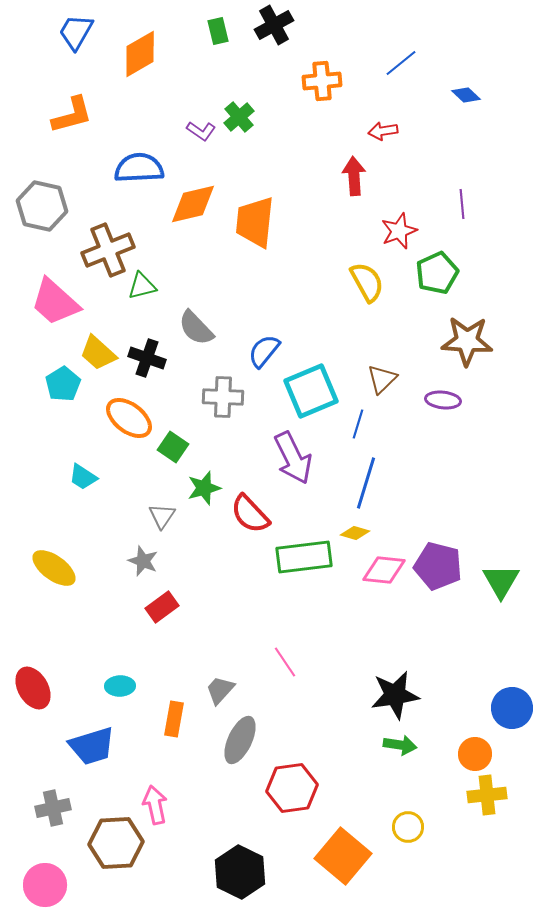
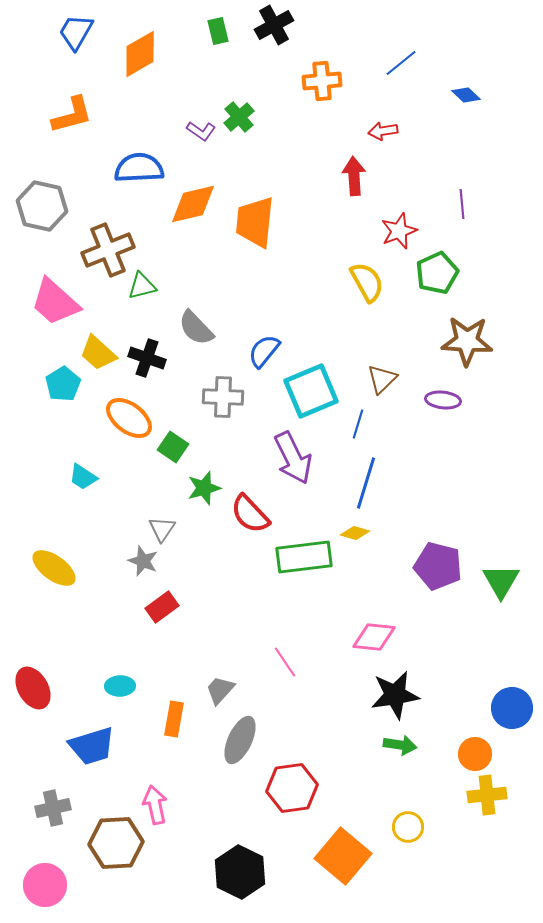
gray triangle at (162, 516): moved 13 px down
pink diamond at (384, 570): moved 10 px left, 67 px down
